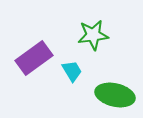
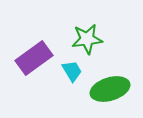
green star: moved 6 px left, 4 px down
green ellipse: moved 5 px left, 6 px up; rotated 30 degrees counterclockwise
